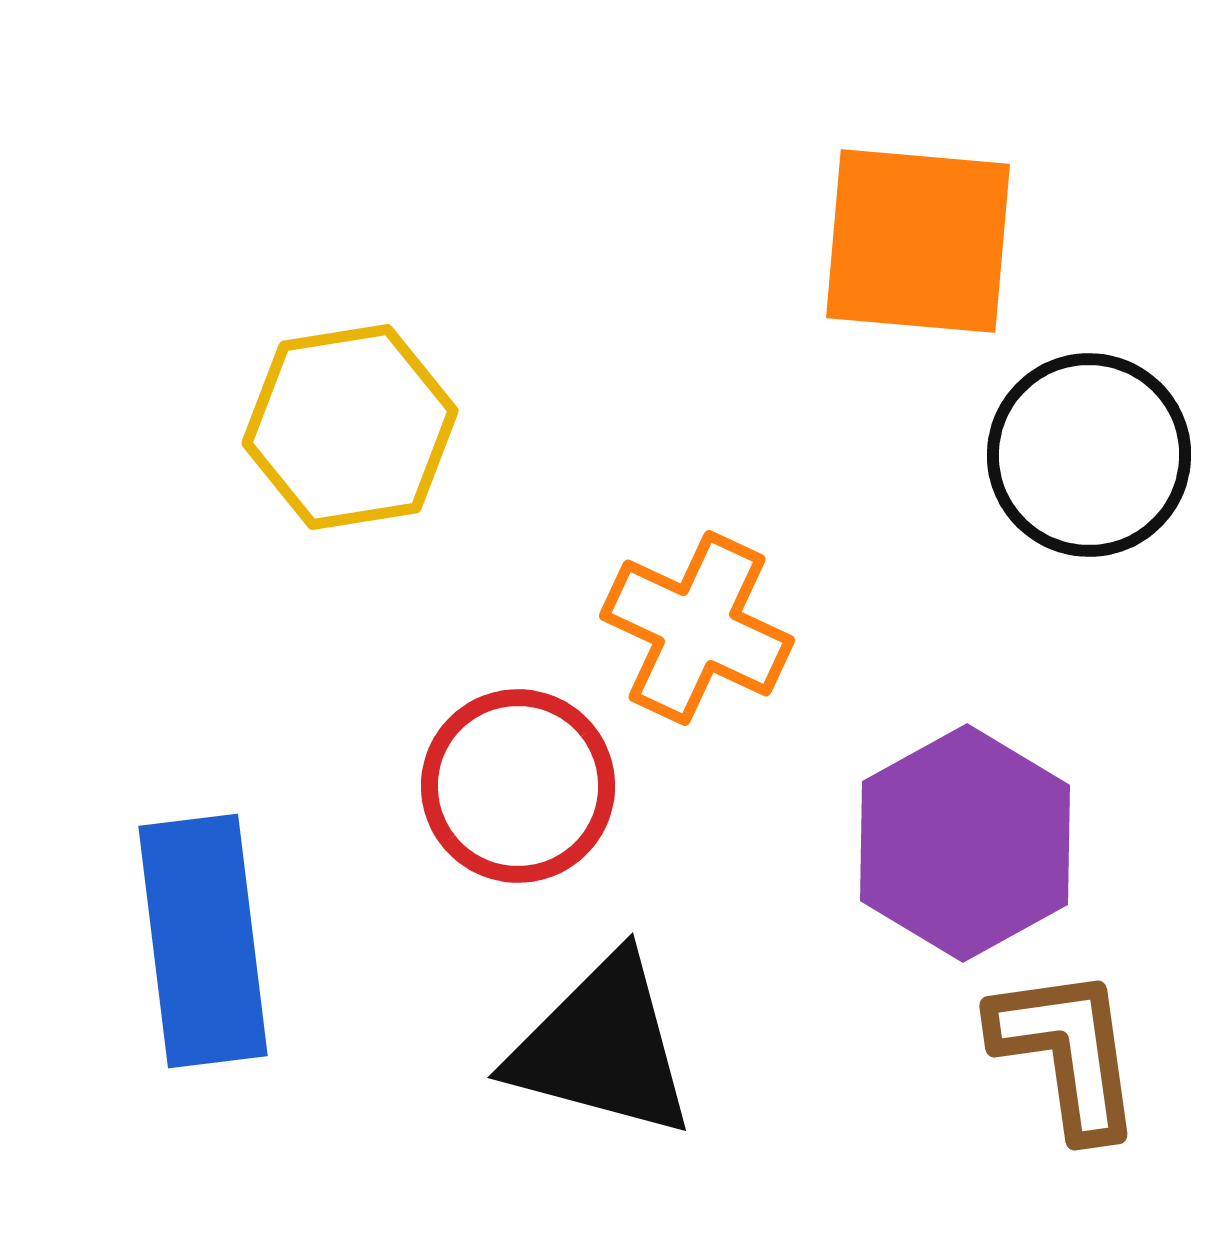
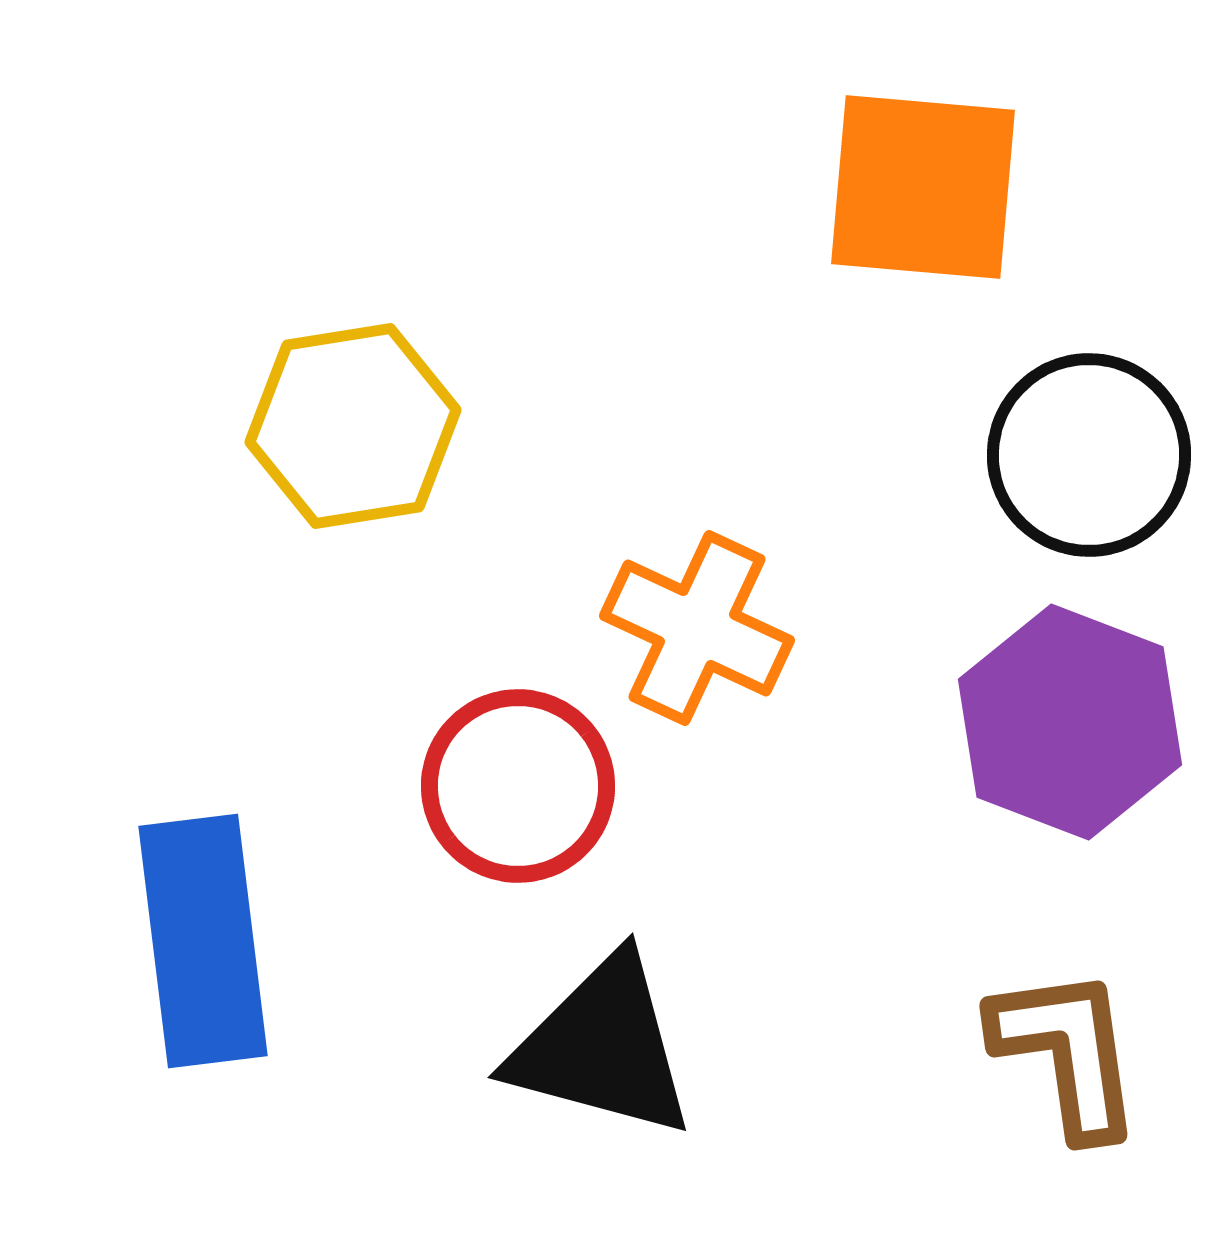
orange square: moved 5 px right, 54 px up
yellow hexagon: moved 3 px right, 1 px up
purple hexagon: moved 105 px right, 121 px up; rotated 10 degrees counterclockwise
